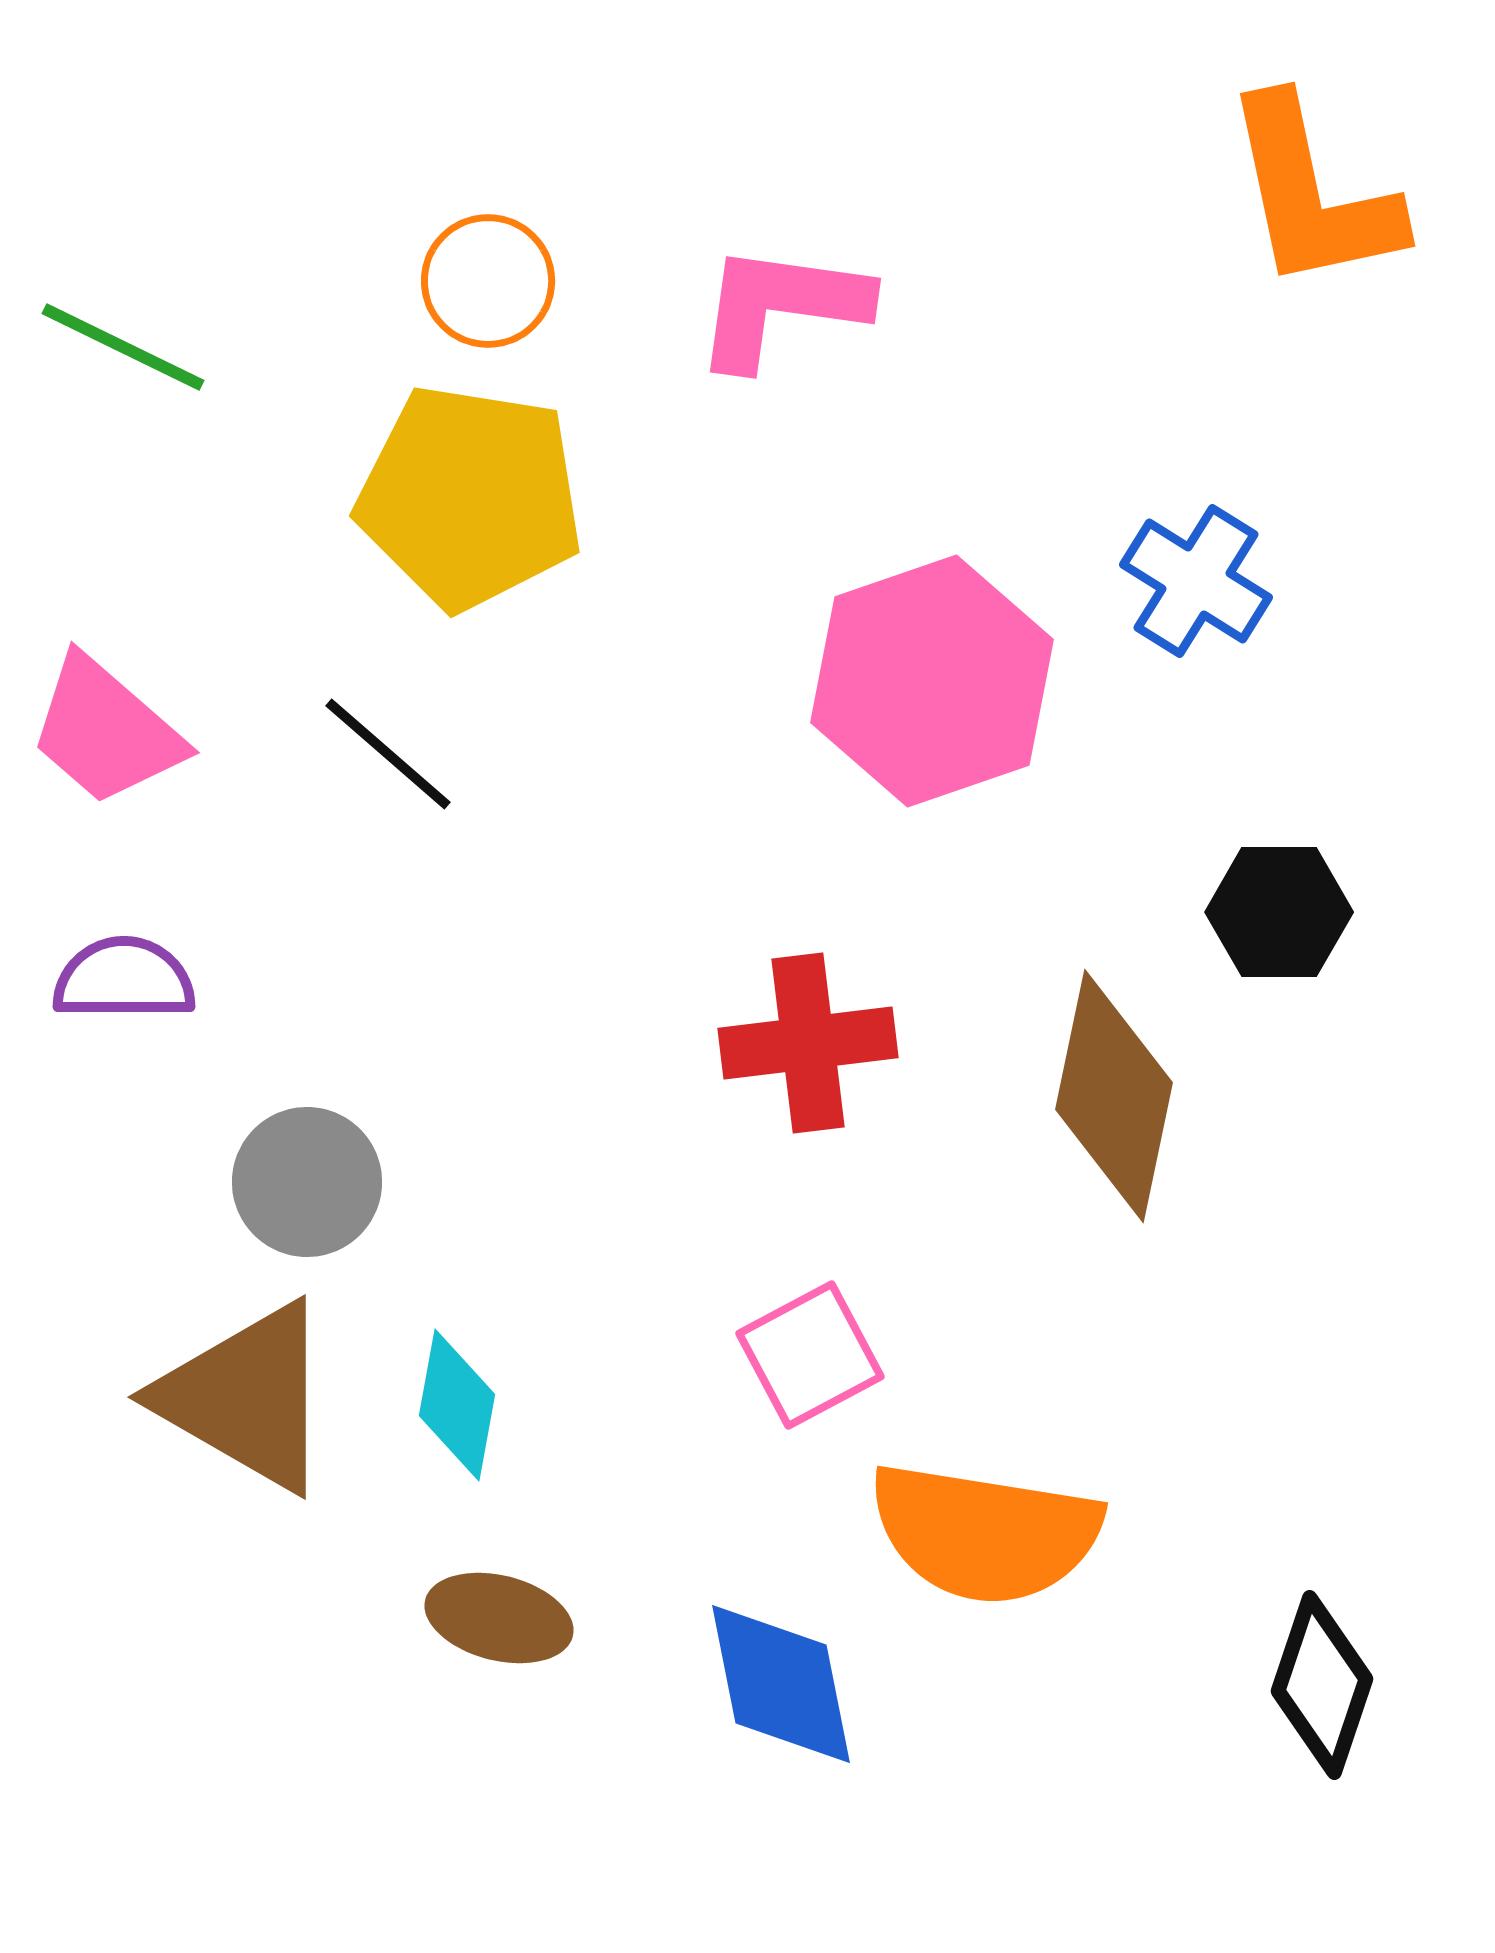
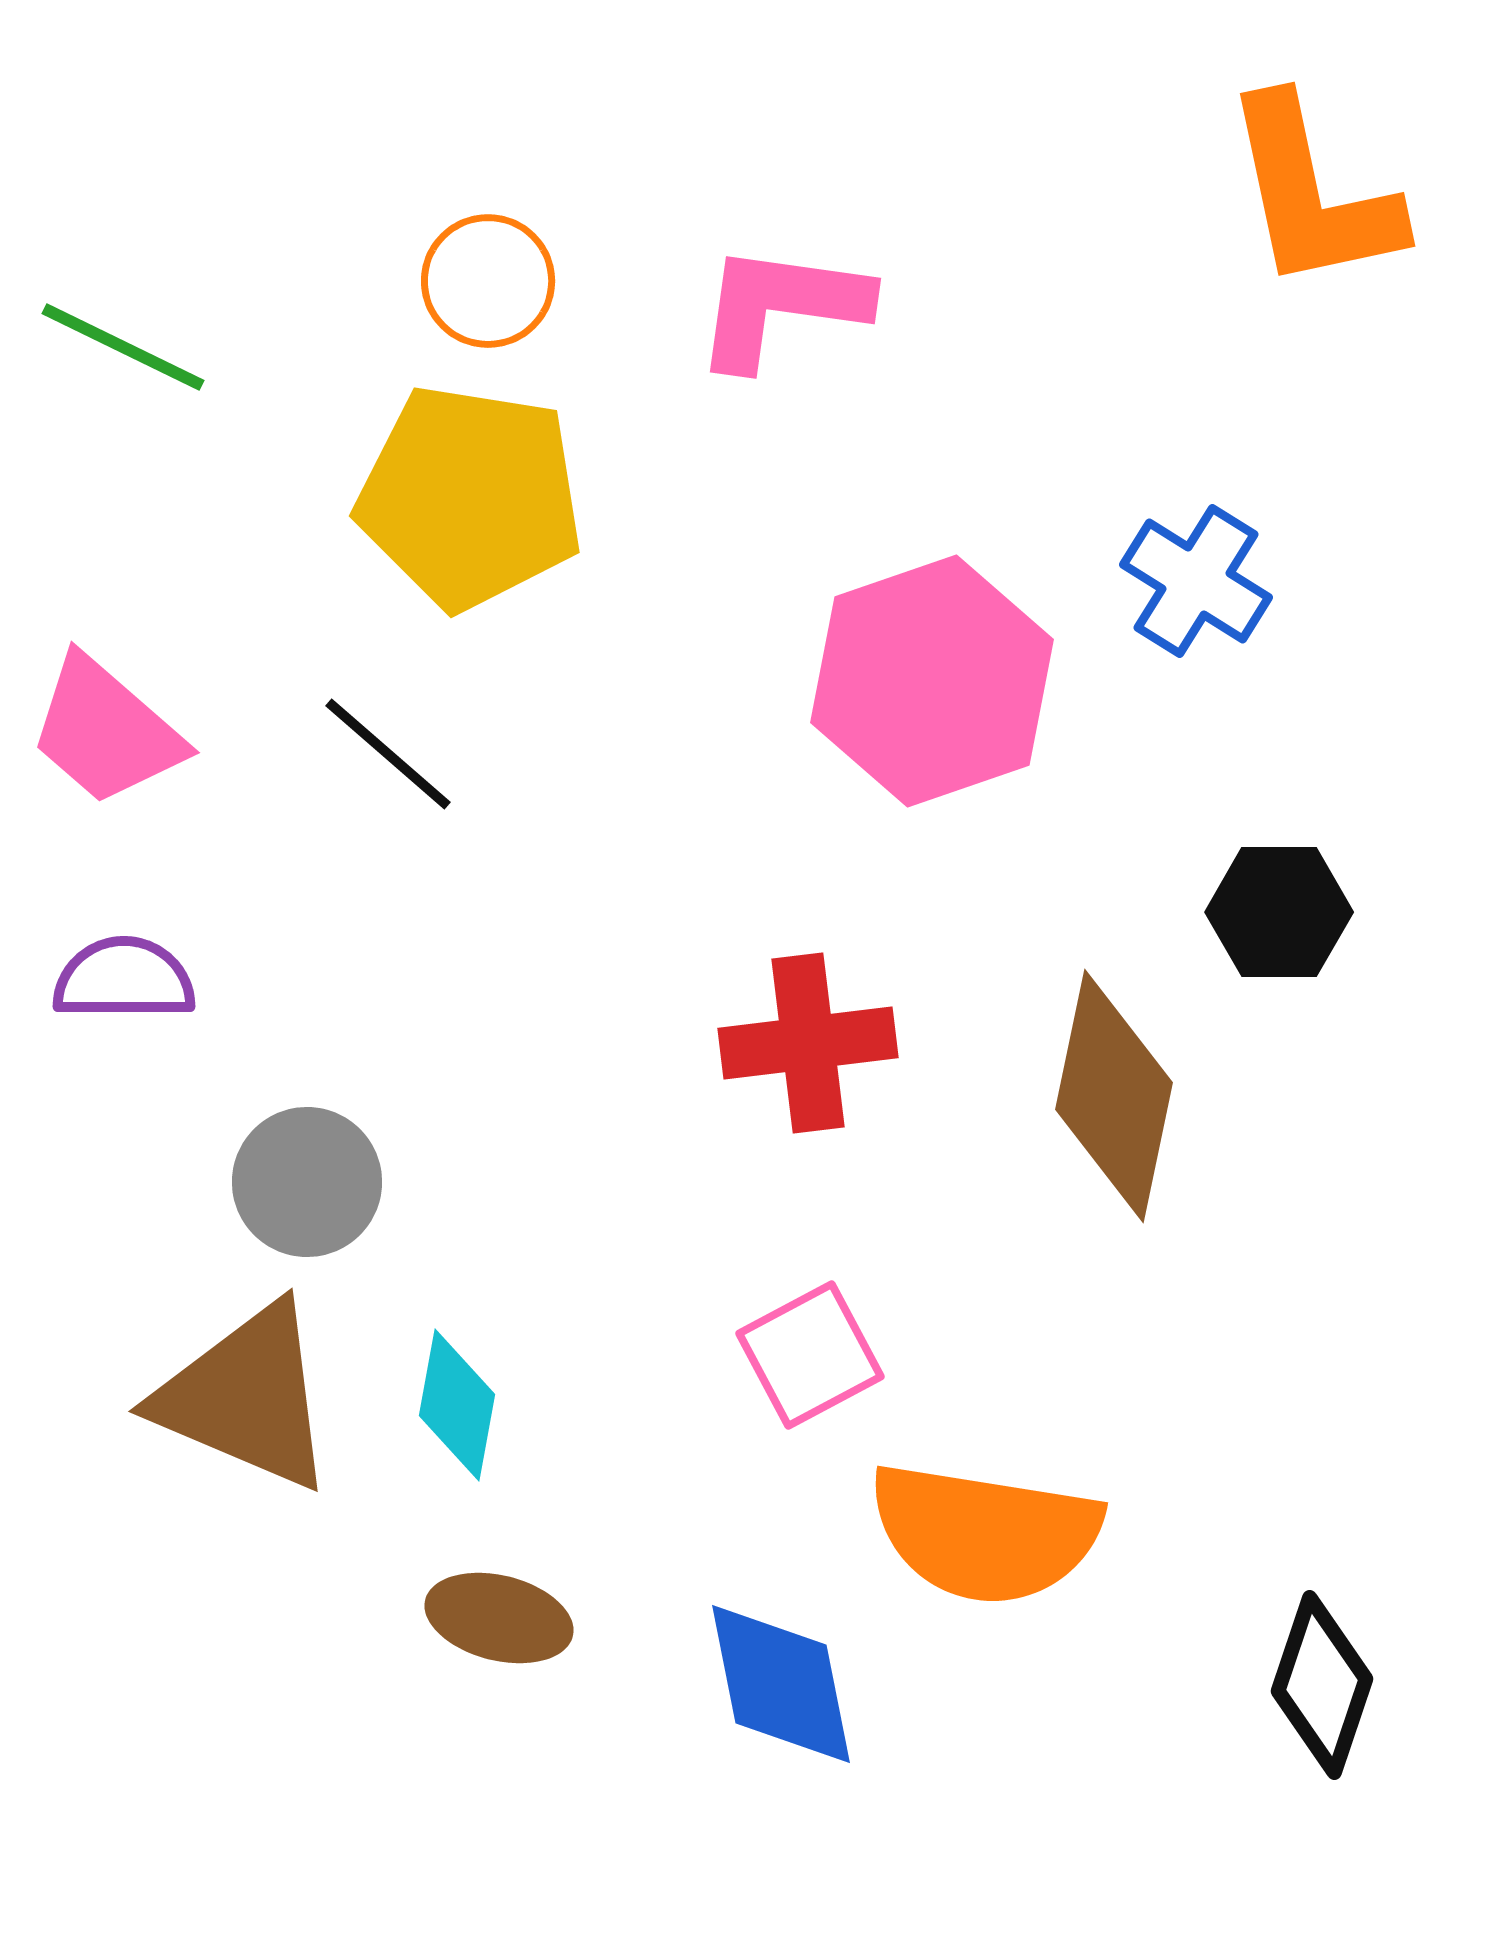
brown triangle: rotated 7 degrees counterclockwise
